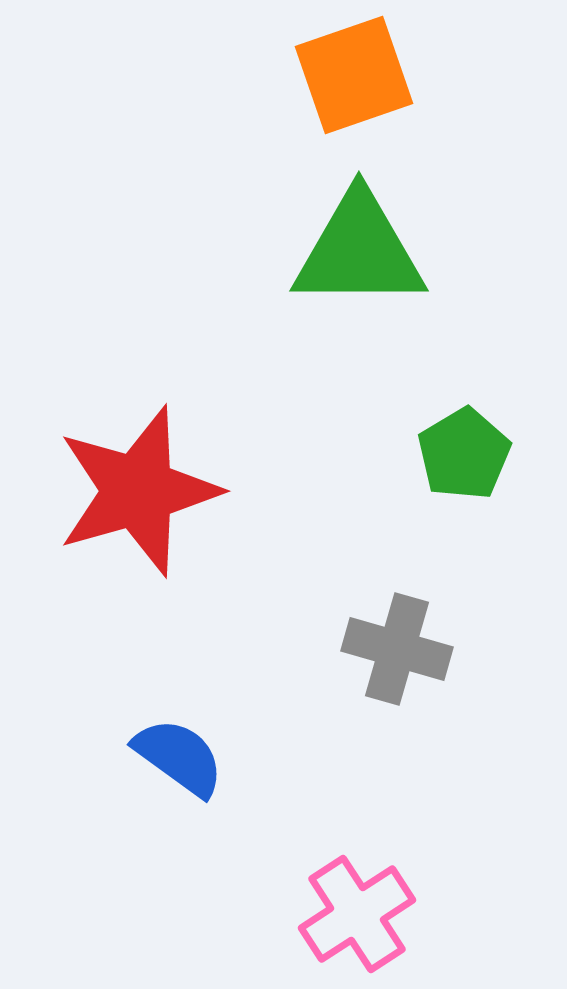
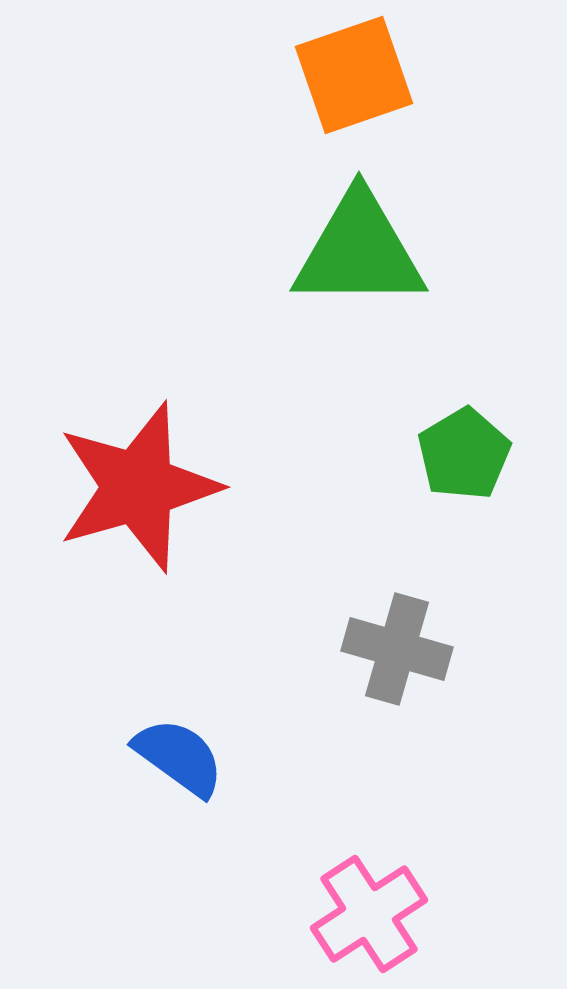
red star: moved 4 px up
pink cross: moved 12 px right
